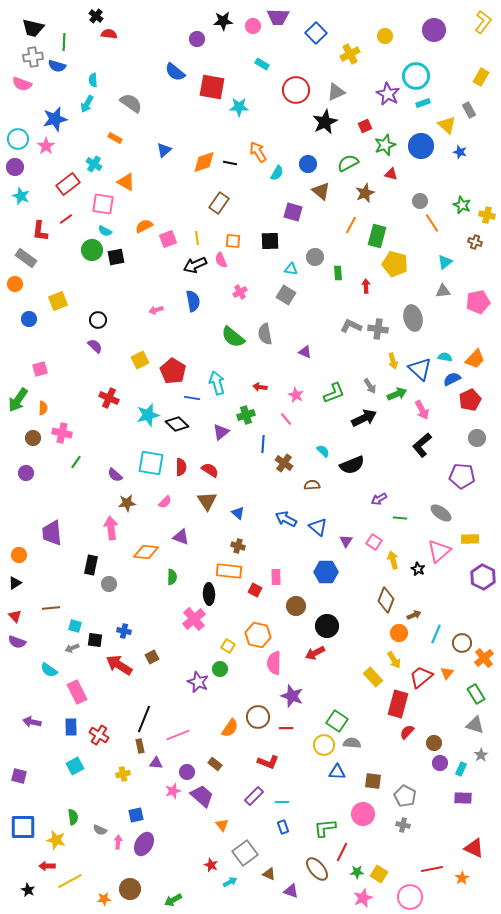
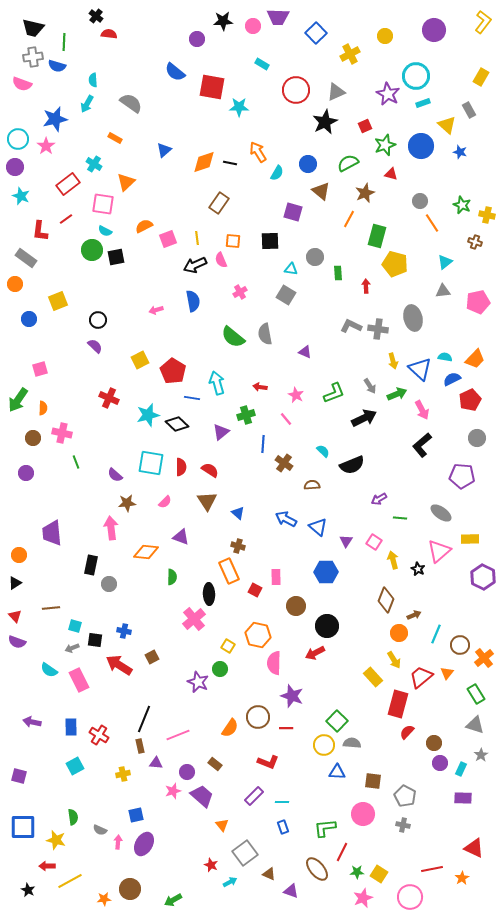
orange triangle at (126, 182): rotated 48 degrees clockwise
orange line at (351, 225): moved 2 px left, 6 px up
green line at (76, 462): rotated 56 degrees counterclockwise
orange rectangle at (229, 571): rotated 60 degrees clockwise
brown circle at (462, 643): moved 2 px left, 2 px down
pink rectangle at (77, 692): moved 2 px right, 12 px up
green square at (337, 721): rotated 10 degrees clockwise
